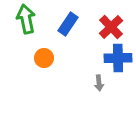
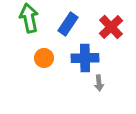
green arrow: moved 3 px right, 1 px up
blue cross: moved 33 px left
